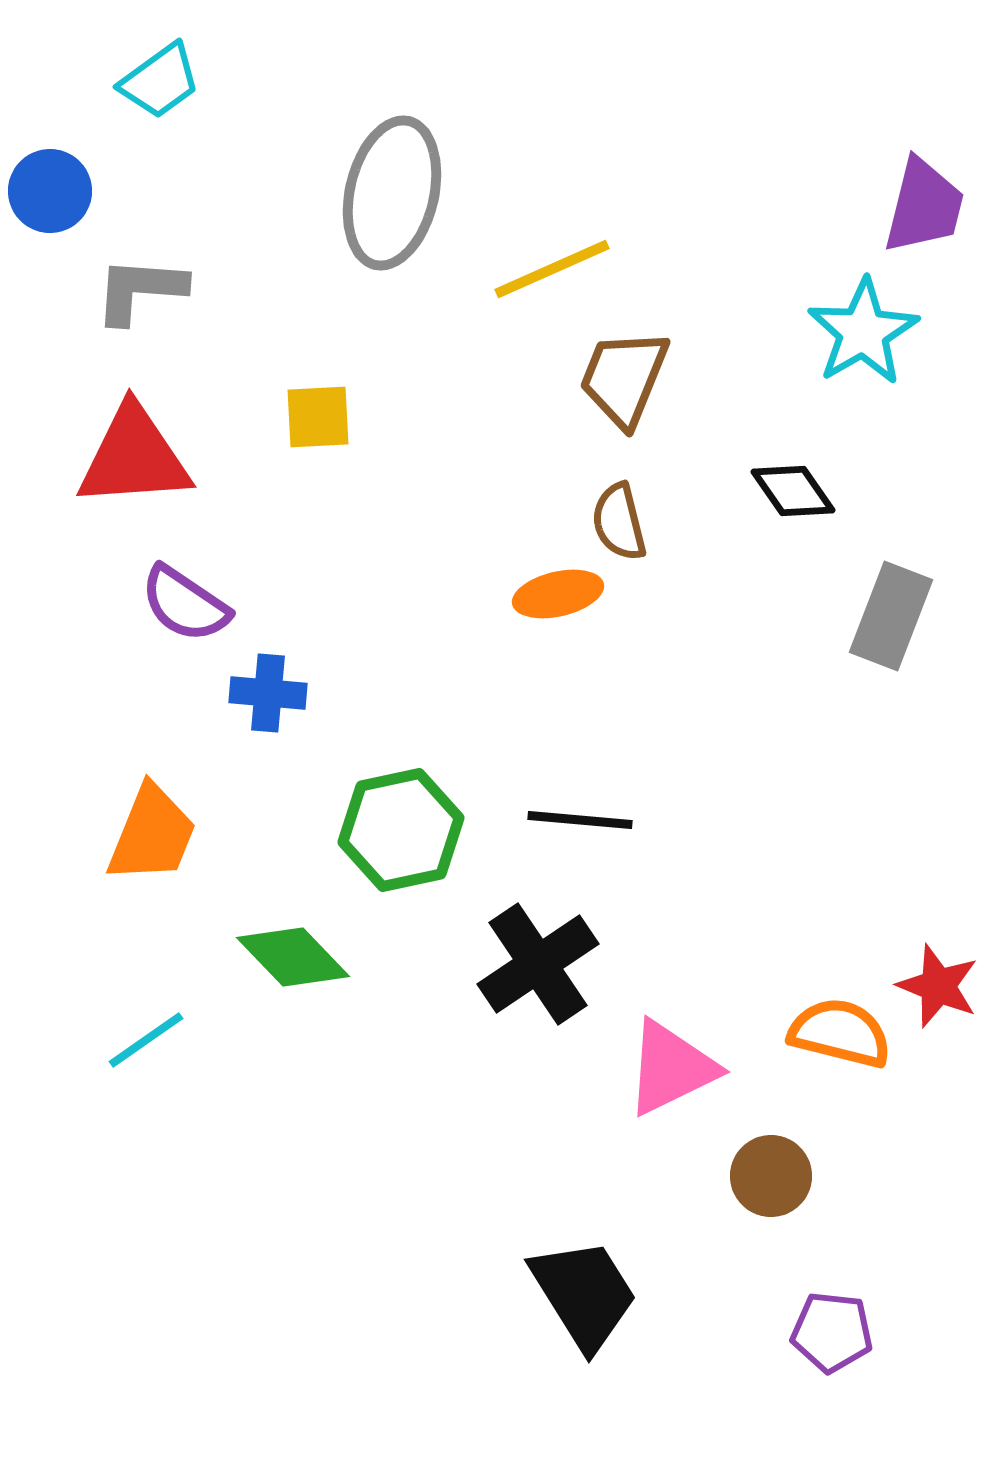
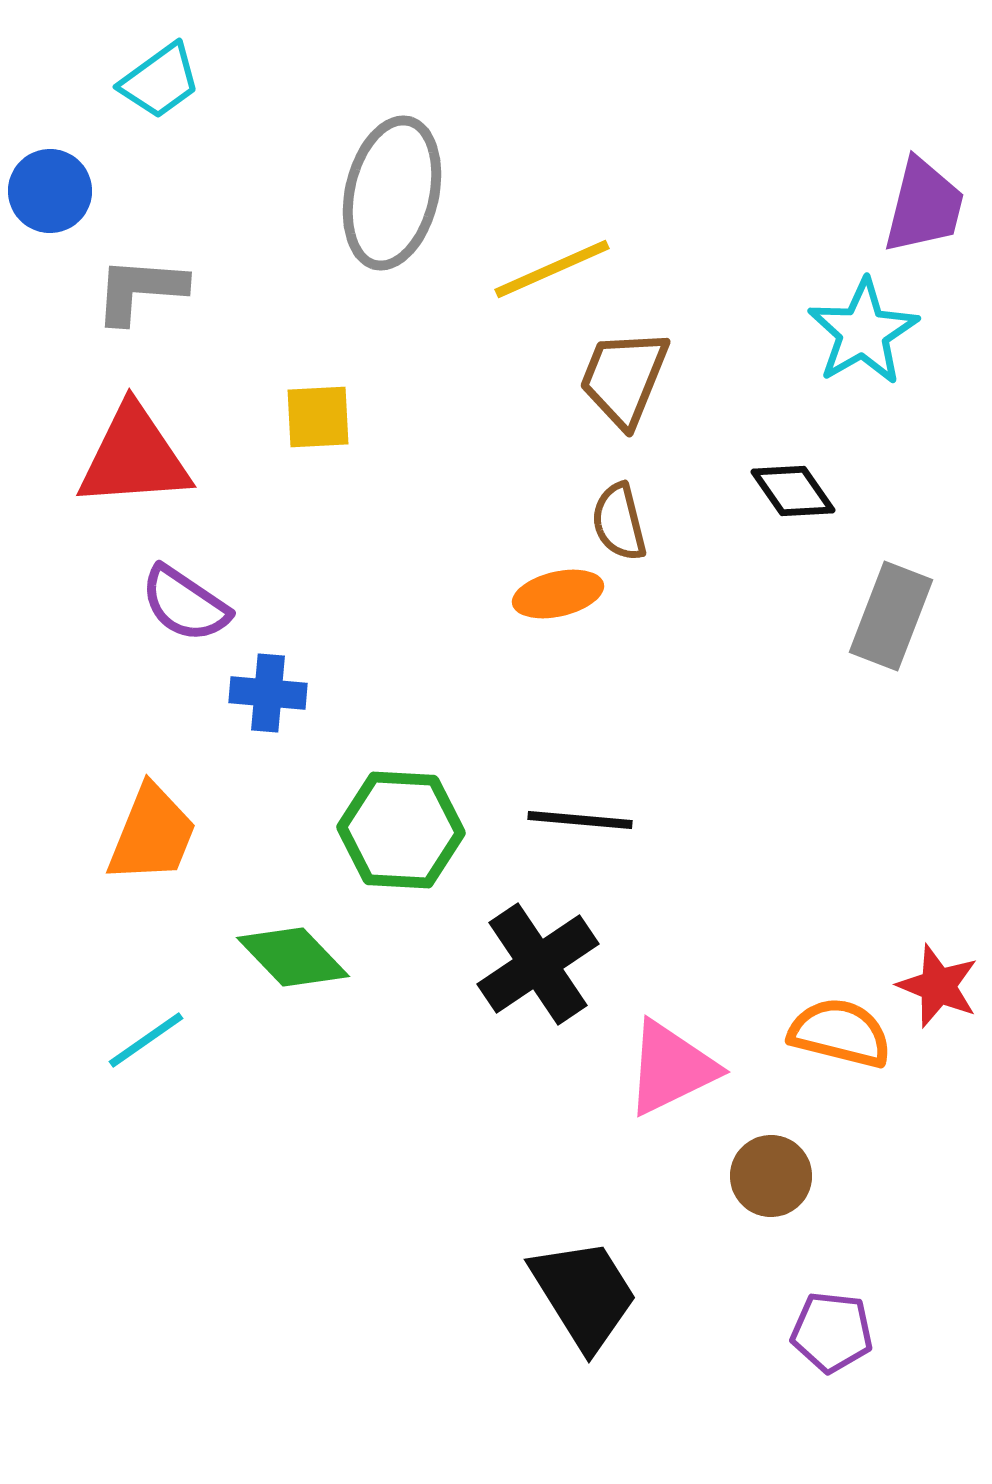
green hexagon: rotated 15 degrees clockwise
